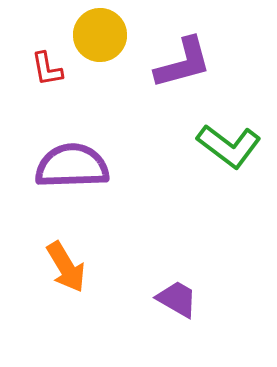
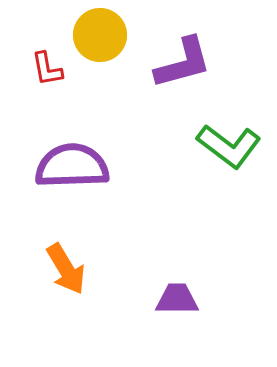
orange arrow: moved 2 px down
purple trapezoid: rotated 30 degrees counterclockwise
